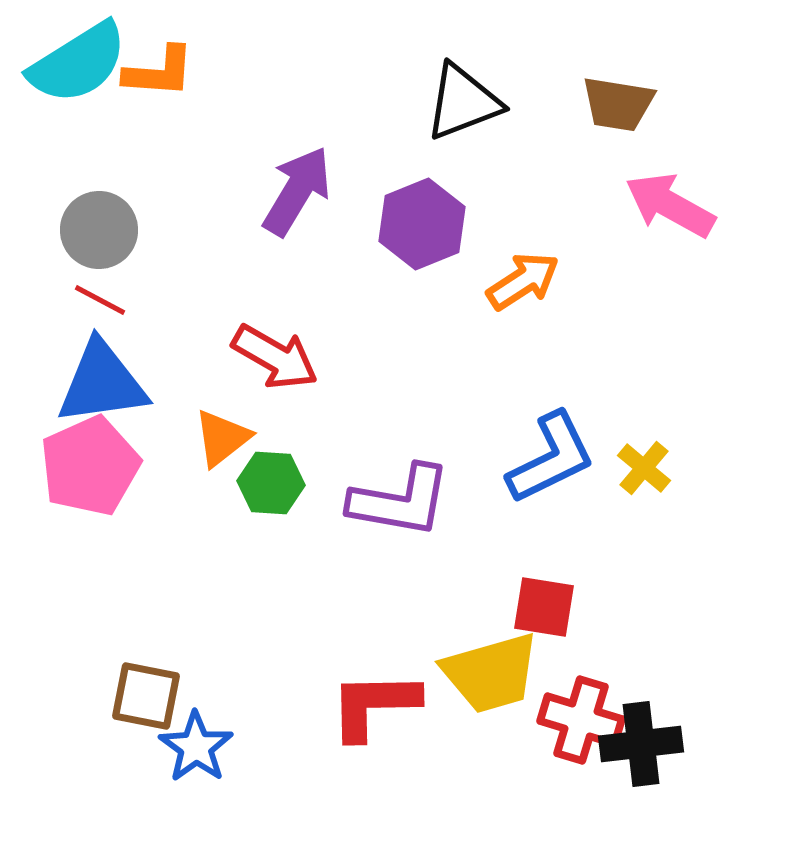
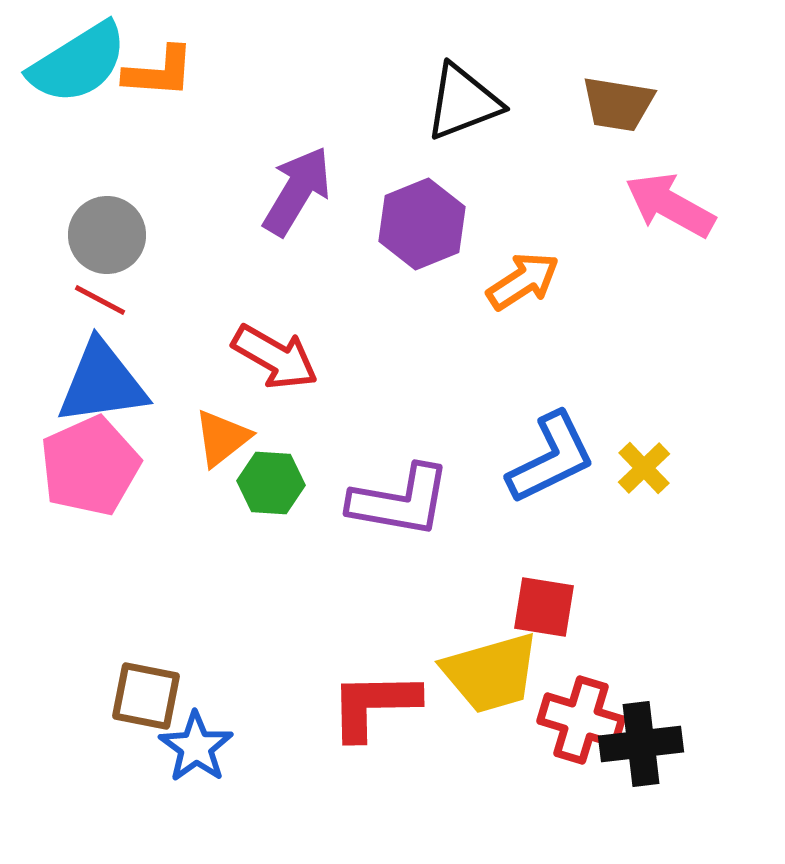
gray circle: moved 8 px right, 5 px down
yellow cross: rotated 6 degrees clockwise
